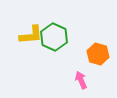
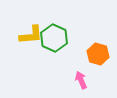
green hexagon: moved 1 px down
